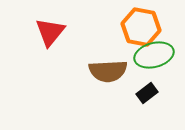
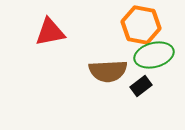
orange hexagon: moved 2 px up
red triangle: rotated 40 degrees clockwise
black rectangle: moved 6 px left, 7 px up
